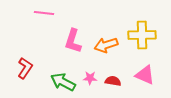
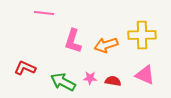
red L-shape: rotated 100 degrees counterclockwise
